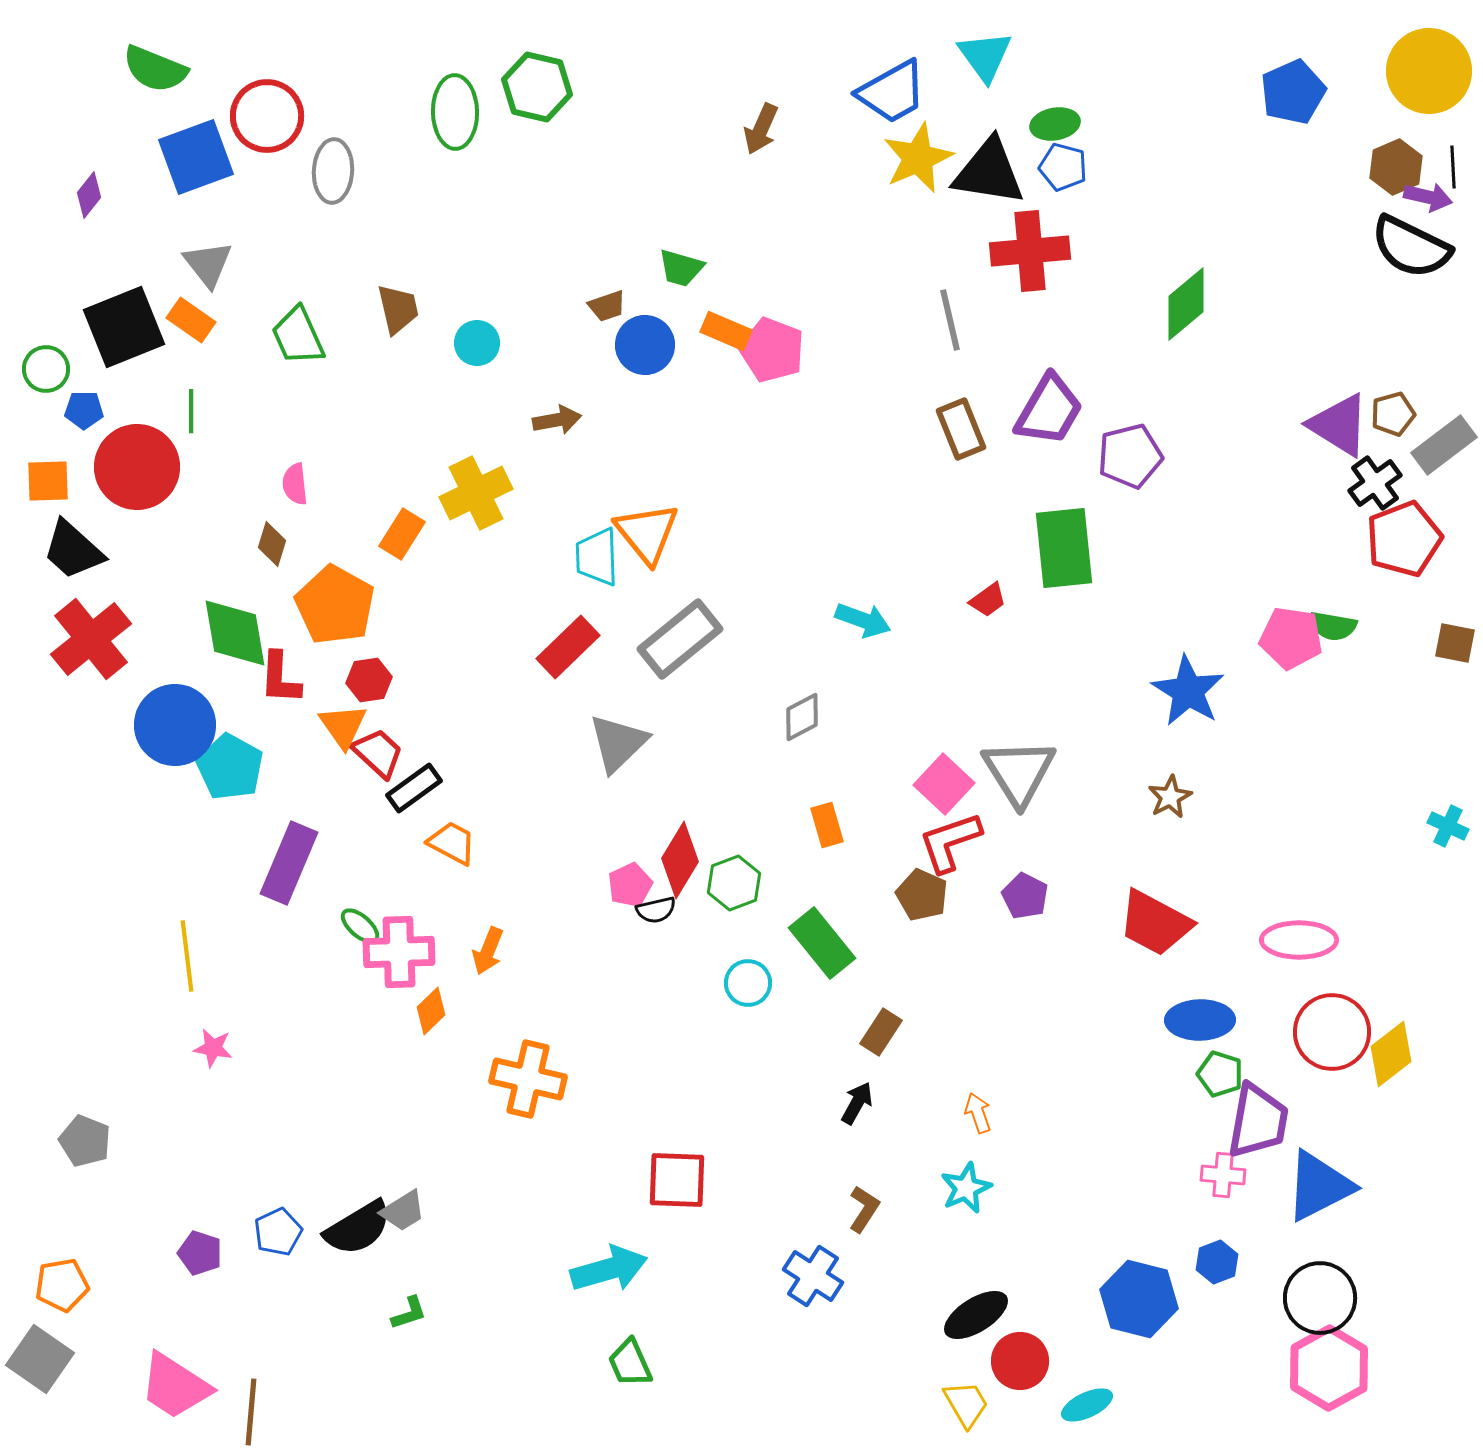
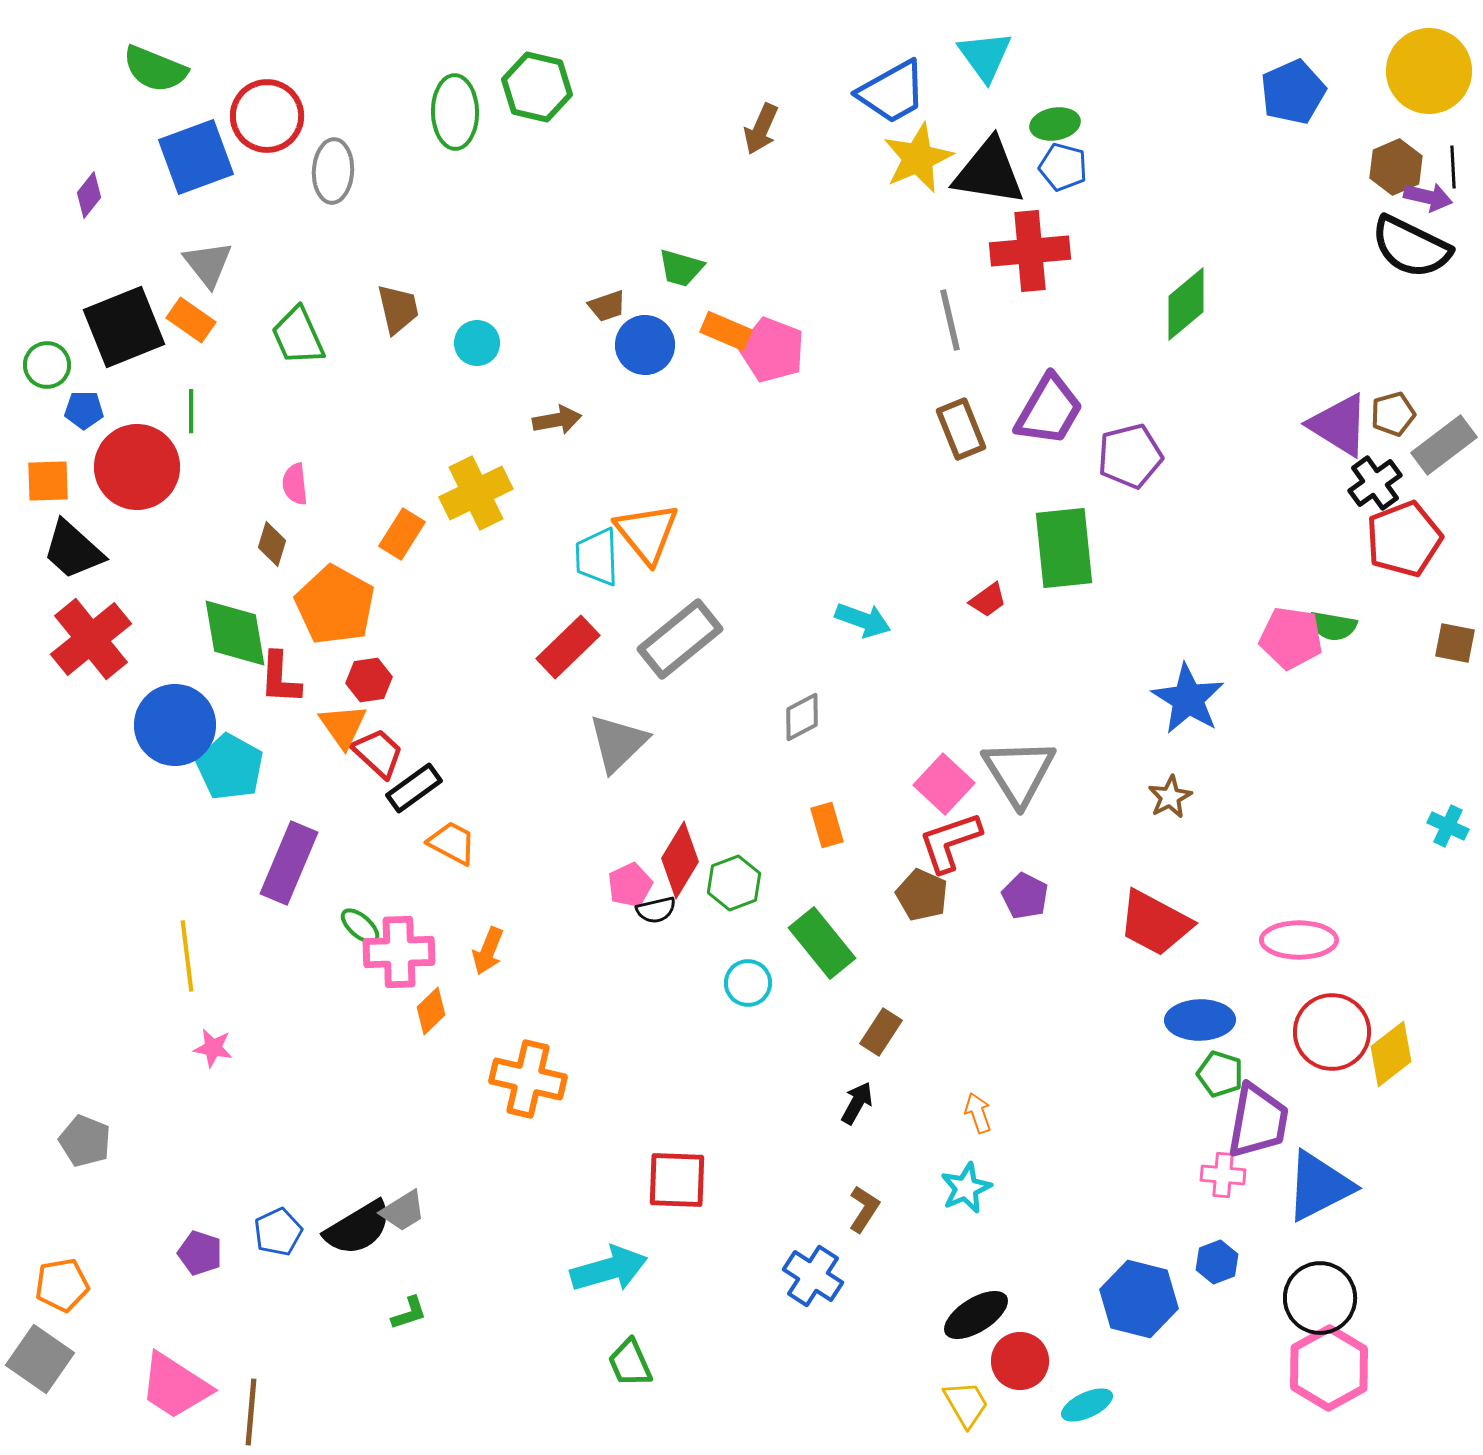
green circle at (46, 369): moved 1 px right, 4 px up
blue star at (1188, 691): moved 8 px down
